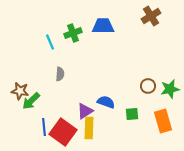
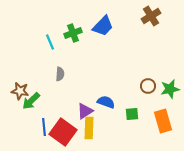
blue trapezoid: rotated 135 degrees clockwise
